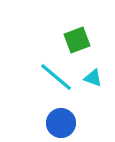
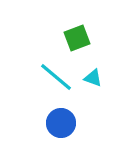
green square: moved 2 px up
